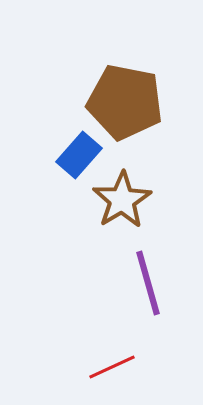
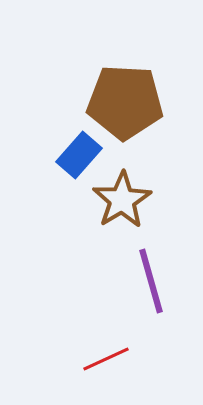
brown pentagon: rotated 8 degrees counterclockwise
purple line: moved 3 px right, 2 px up
red line: moved 6 px left, 8 px up
